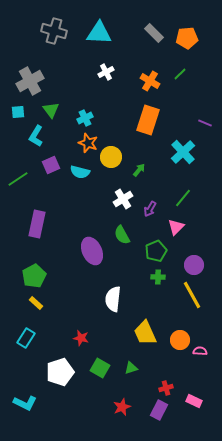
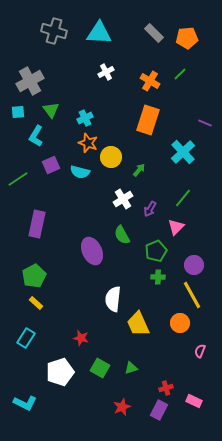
yellow trapezoid at (145, 333): moved 7 px left, 9 px up
orange circle at (180, 340): moved 17 px up
pink semicircle at (200, 351): rotated 72 degrees counterclockwise
